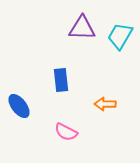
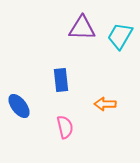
pink semicircle: moved 1 px left, 5 px up; rotated 130 degrees counterclockwise
